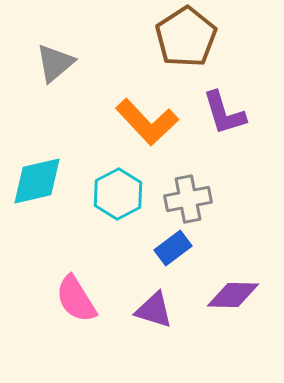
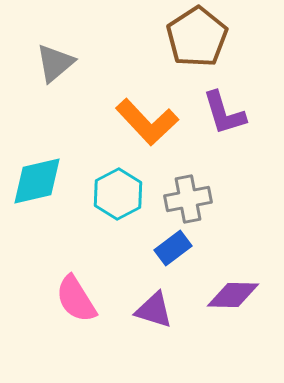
brown pentagon: moved 11 px right
